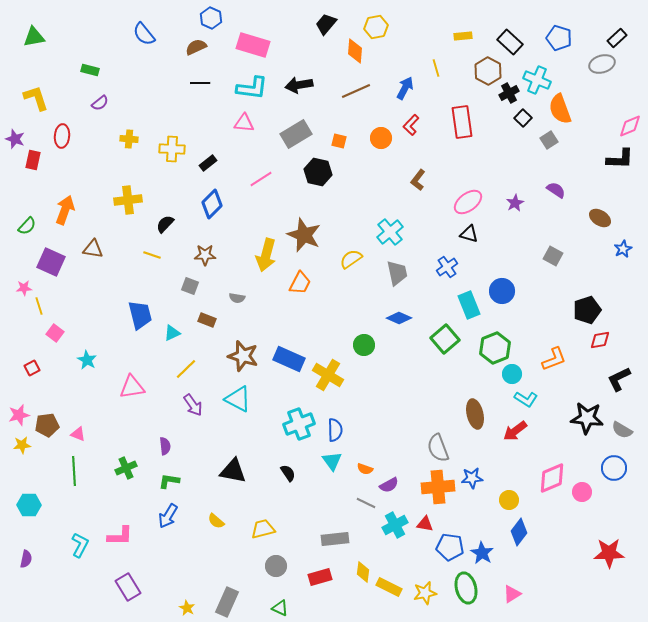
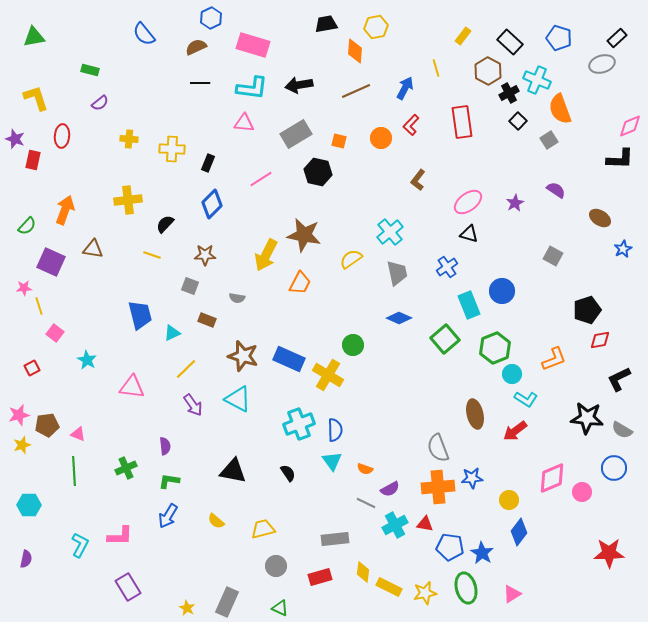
blue hexagon at (211, 18): rotated 10 degrees clockwise
black trapezoid at (326, 24): rotated 40 degrees clockwise
yellow rectangle at (463, 36): rotated 48 degrees counterclockwise
black square at (523, 118): moved 5 px left, 3 px down
black rectangle at (208, 163): rotated 30 degrees counterclockwise
brown star at (304, 235): rotated 12 degrees counterclockwise
yellow arrow at (266, 255): rotated 12 degrees clockwise
green circle at (364, 345): moved 11 px left
pink triangle at (132, 387): rotated 16 degrees clockwise
yellow star at (22, 445): rotated 12 degrees counterclockwise
purple semicircle at (389, 485): moved 1 px right, 4 px down
